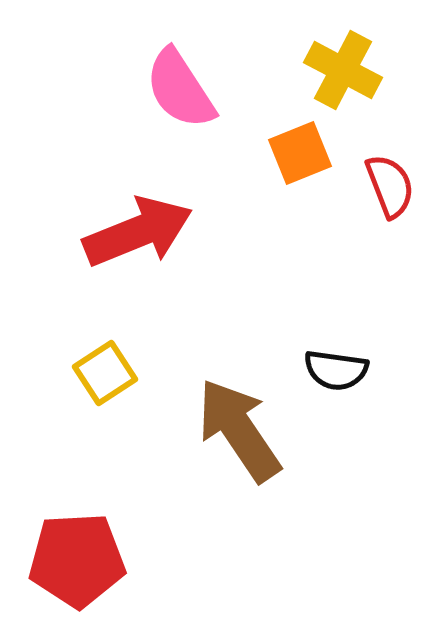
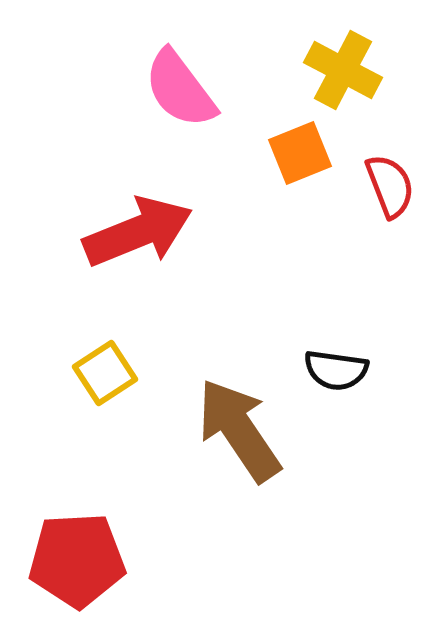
pink semicircle: rotated 4 degrees counterclockwise
